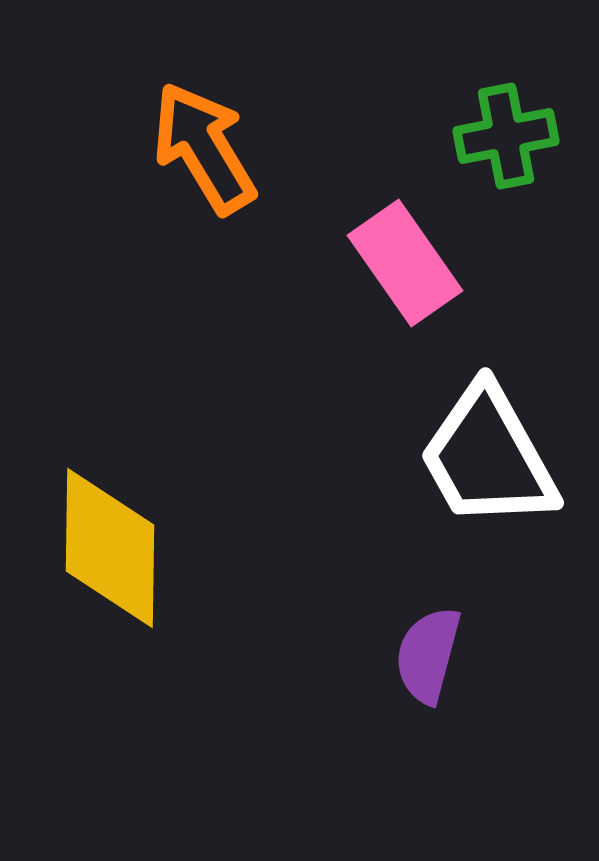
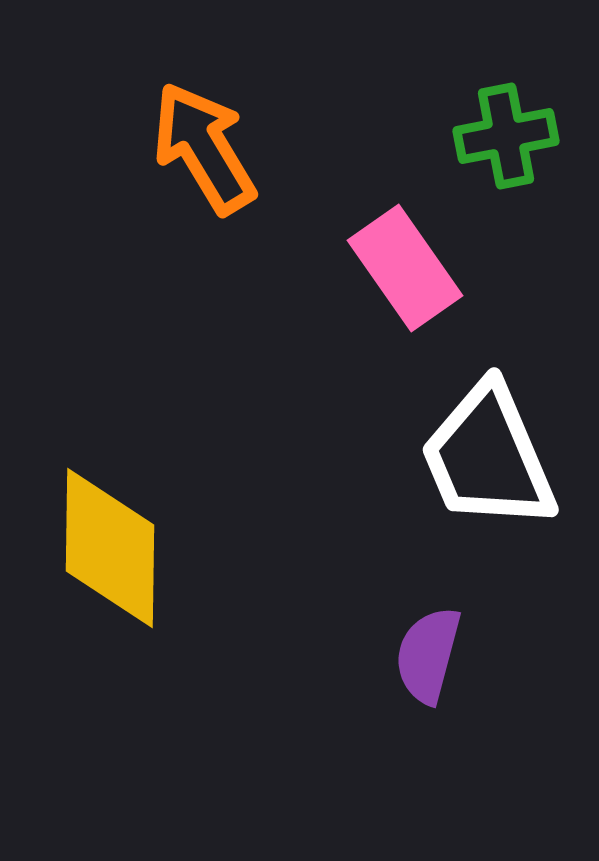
pink rectangle: moved 5 px down
white trapezoid: rotated 6 degrees clockwise
